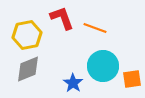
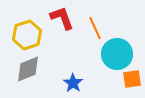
orange line: rotated 45 degrees clockwise
yellow hexagon: rotated 8 degrees counterclockwise
cyan circle: moved 14 px right, 12 px up
